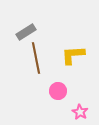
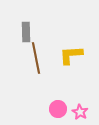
gray rectangle: rotated 60 degrees counterclockwise
yellow L-shape: moved 2 px left
pink circle: moved 18 px down
